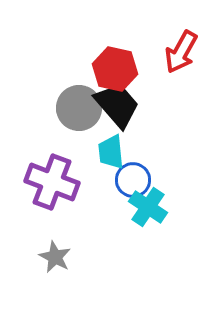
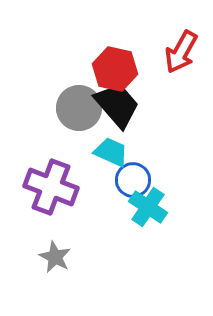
cyan trapezoid: rotated 120 degrees clockwise
purple cross: moved 1 px left, 5 px down
